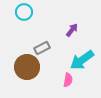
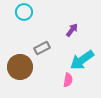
brown circle: moved 7 px left
